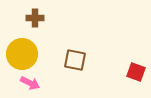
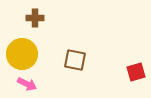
red square: rotated 36 degrees counterclockwise
pink arrow: moved 3 px left, 1 px down
